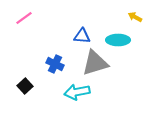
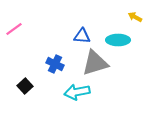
pink line: moved 10 px left, 11 px down
